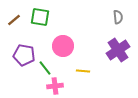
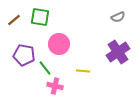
gray semicircle: rotated 72 degrees clockwise
pink circle: moved 4 px left, 2 px up
purple cross: moved 2 px down
pink cross: rotated 21 degrees clockwise
